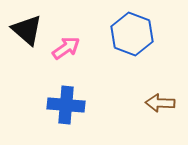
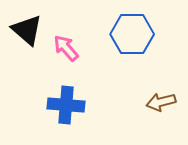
blue hexagon: rotated 21 degrees counterclockwise
pink arrow: rotated 96 degrees counterclockwise
brown arrow: moved 1 px right, 1 px up; rotated 16 degrees counterclockwise
